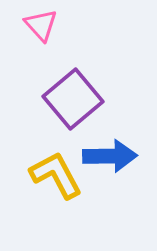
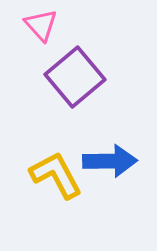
purple square: moved 2 px right, 22 px up
blue arrow: moved 5 px down
